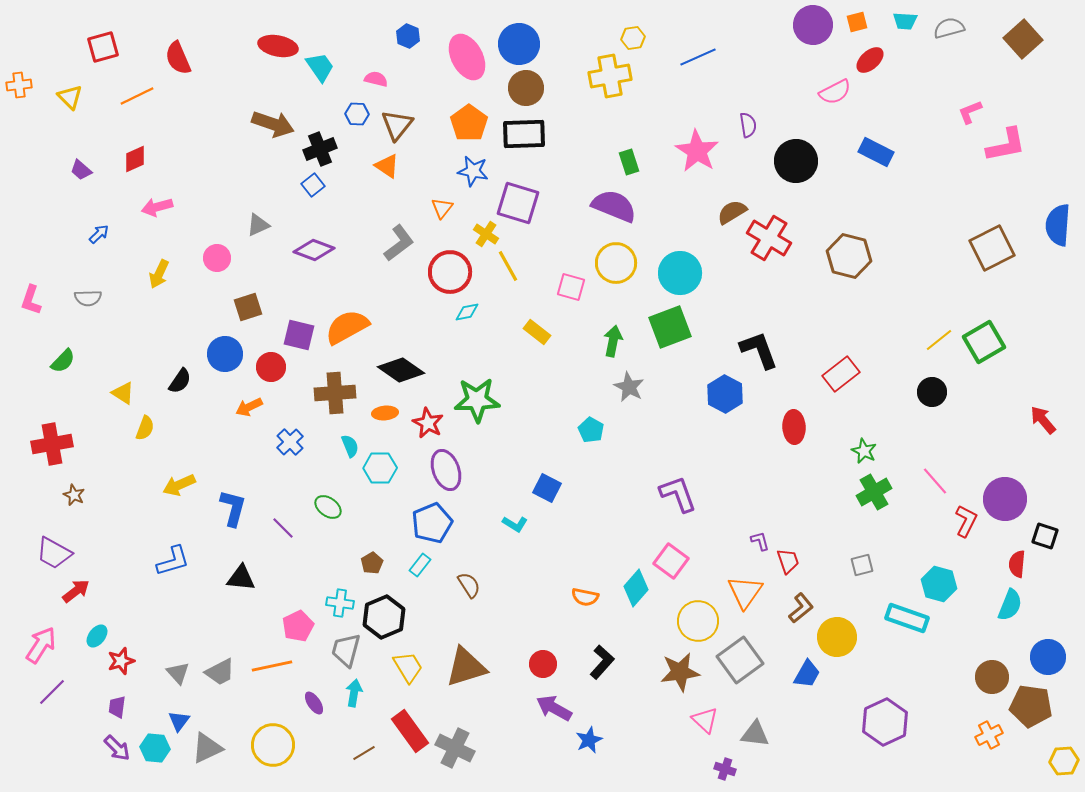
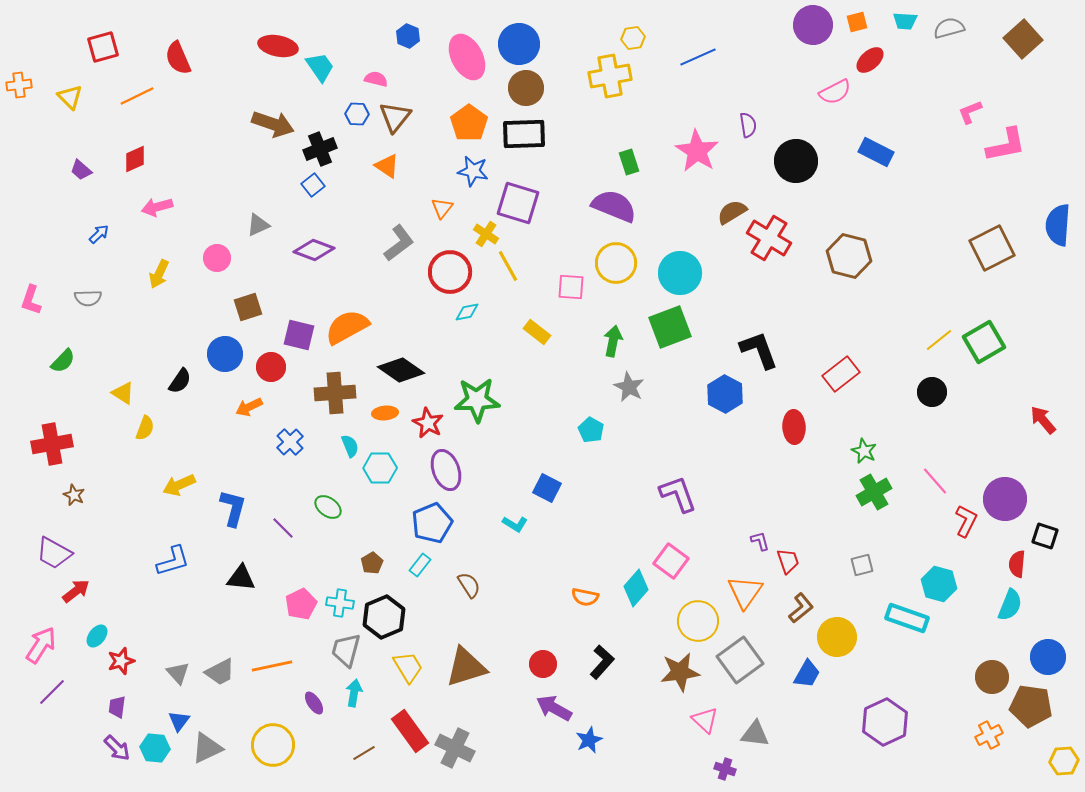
brown triangle at (397, 125): moved 2 px left, 8 px up
pink square at (571, 287): rotated 12 degrees counterclockwise
pink pentagon at (298, 626): moved 3 px right, 22 px up
